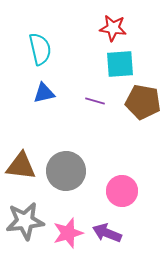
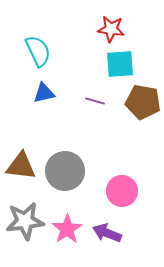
red star: moved 2 px left, 1 px down
cyan semicircle: moved 2 px left, 2 px down; rotated 12 degrees counterclockwise
gray circle: moved 1 px left
pink star: moved 1 px left, 4 px up; rotated 16 degrees counterclockwise
